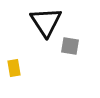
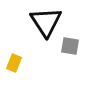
yellow rectangle: moved 5 px up; rotated 30 degrees clockwise
